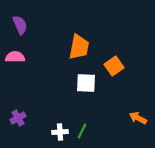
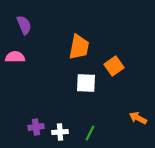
purple semicircle: moved 4 px right
purple cross: moved 18 px right, 9 px down; rotated 21 degrees clockwise
green line: moved 8 px right, 2 px down
